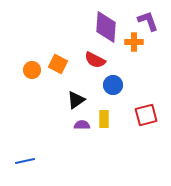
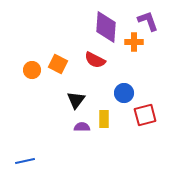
blue circle: moved 11 px right, 8 px down
black triangle: rotated 18 degrees counterclockwise
red square: moved 1 px left
purple semicircle: moved 2 px down
